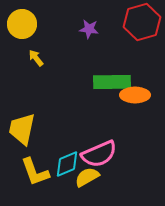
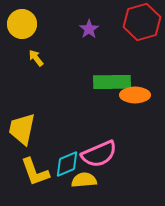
purple star: rotated 30 degrees clockwise
yellow semicircle: moved 3 px left, 3 px down; rotated 25 degrees clockwise
